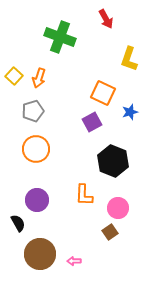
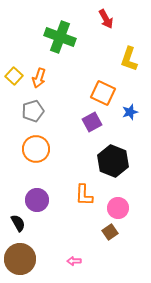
brown circle: moved 20 px left, 5 px down
